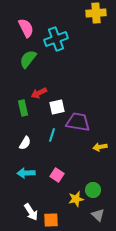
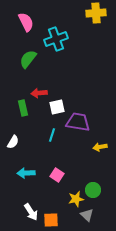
pink semicircle: moved 6 px up
red arrow: rotated 21 degrees clockwise
white semicircle: moved 12 px left, 1 px up
gray triangle: moved 11 px left
